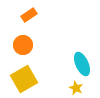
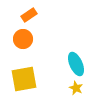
orange circle: moved 6 px up
cyan ellipse: moved 6 px left
yellow square: rotated 20 degrees clockwise
